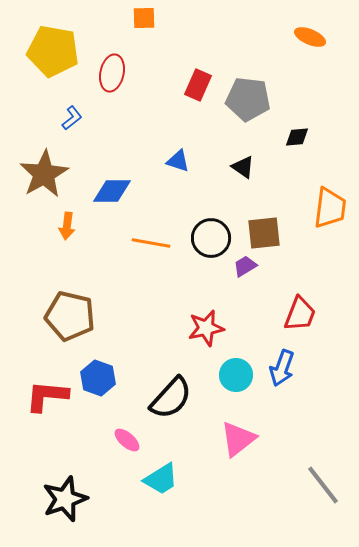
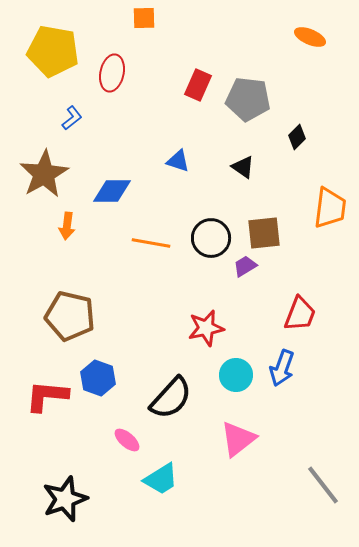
black diamond: rotated 40 degrees counterclockwise
